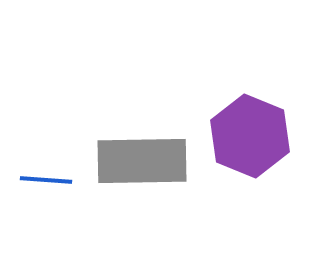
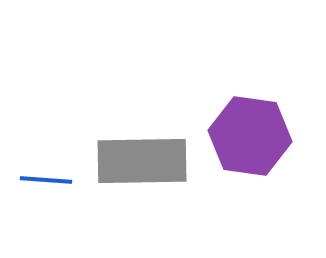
purple hexagon: rotated 14 degrees counterclockwise
